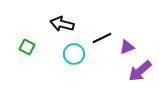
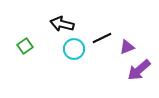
green square: moved 2 px left, 1 px up; rotated 28 degrees clockwise
cyan circle: moved 5 px up
purple arrow: moved 1 px left, 1 px up
